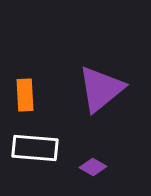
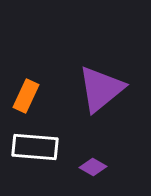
orange rectangle: moved 1 px right, 1 px down; rotated 28 degrees clockwise
white rectangle: moved 1 px up
